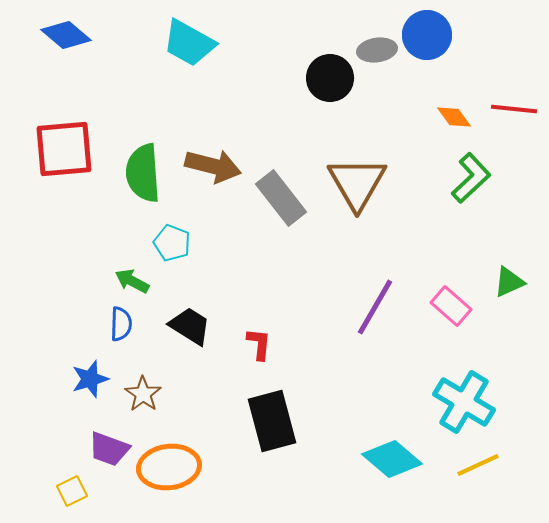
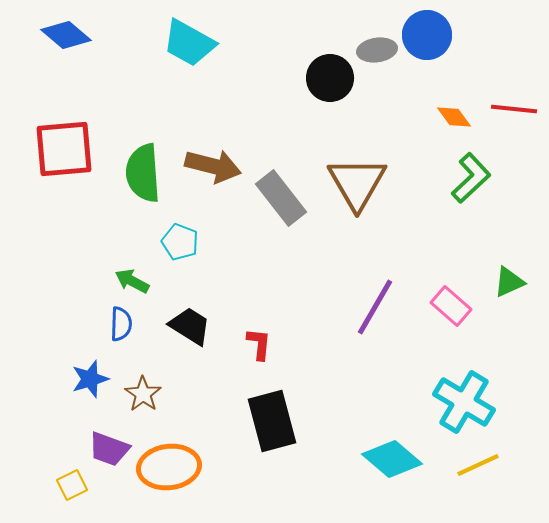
cyan pentagon: moved 8 px right, 1 px up
yellow square: moved 6 px up
